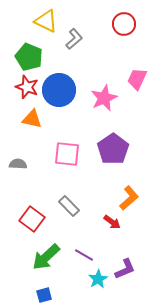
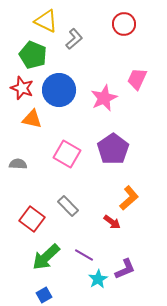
green pentagon: moved 4 px right, 2 px up
red star: moved 5 px left, 1 px down
pink square: rotated 24 degrees clockwise
gray rectangle: moved 1 px left
blue square: rotated 14 degrees counterclockwise
